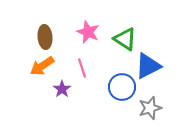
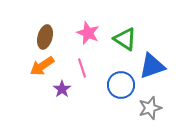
pink star: moved 1 px down
brown ellipse: rotated 20 degrees clockwise
blue triangle: moved 4 px right; rotated 8 degrees clockwise
blue circle: moved 1 px left, 2 px up
